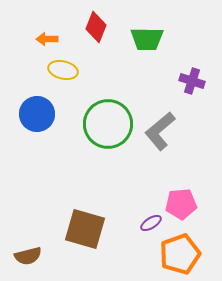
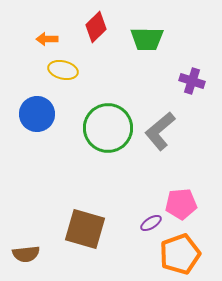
red diamond: rotated 24 degrees clockwise
green circle: moved 4 px down
brown semicircle: moved 2 px left, 2 px up; rotated 8 degrees clockwise
